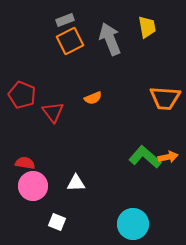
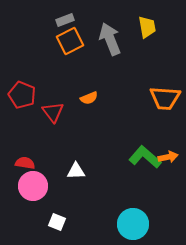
orange semicircle: moved 4 px left
white triangle: moved 12 px up
